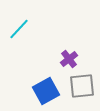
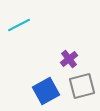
cyan line: moved 4 px up; rotated 20 degrees clockwise
gray square: rotated 8 degrees counterclockwise
